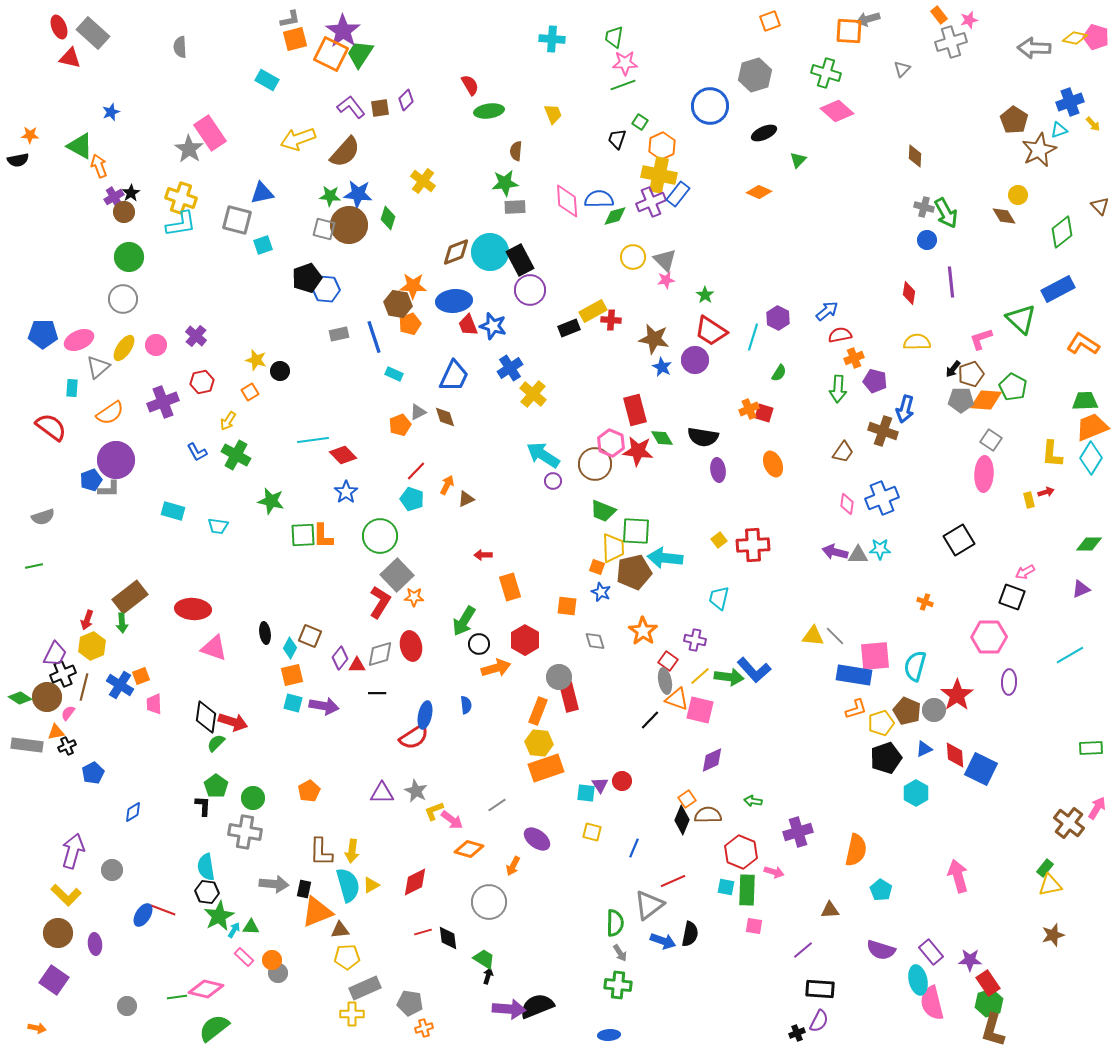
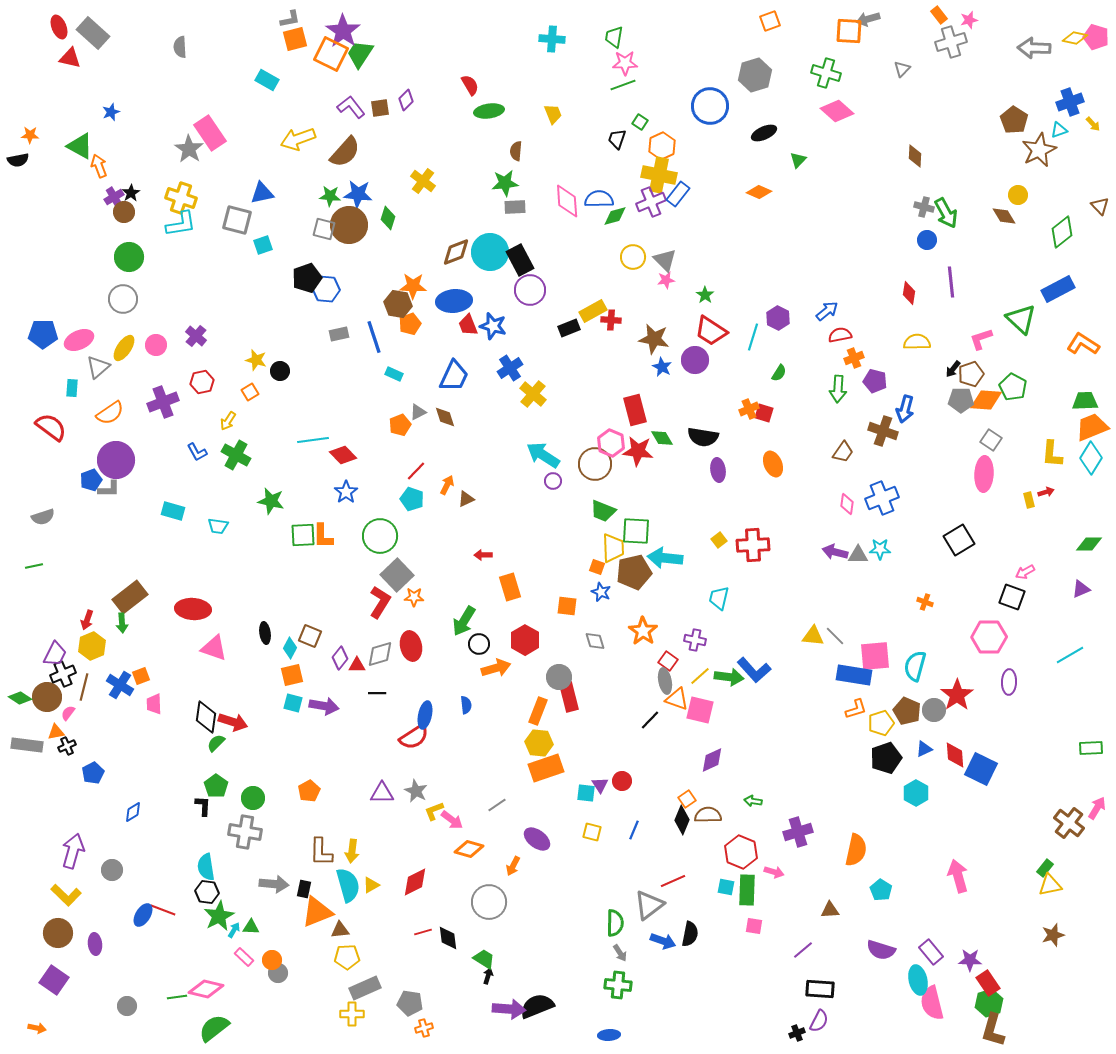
blue line at (634, 848): moved 18 px up
